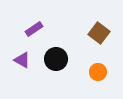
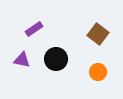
brown square: moved 1 px left, 1 px down
purple triangle: rotated 18 degrees counterclockwise
